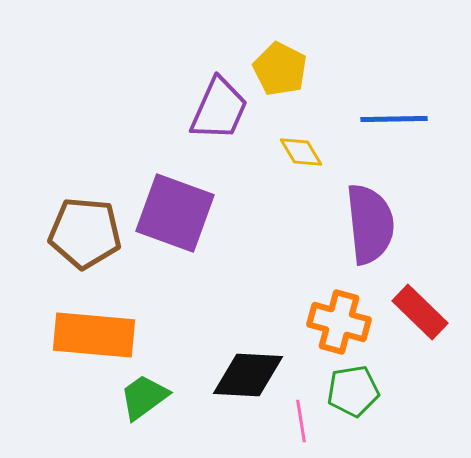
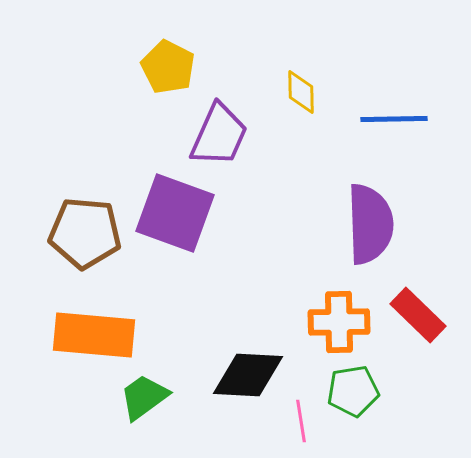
yellow pentagon: moved 112 px left, 2 px up
purple trapezoid: moved 26 px down
yellow diamond: moved 60 px up; rotated 30 degrees clockwise
purple semicircle: rotated 4 degrees clockwise
red rectangle: moved 2 px left, 3 px down
orange cross: rotated 16 degrees counterclockwise
